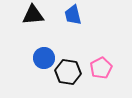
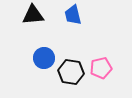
pink pentagon: rotated 15 degrees clockwise
black hexagon: moved 3 px right
